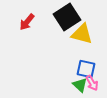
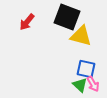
black square: rotated 36 degrees counterclockwise
yellow triangle: moved 1 px left, 2 px down
pink arrow: moved 1 px right, 1 px down
